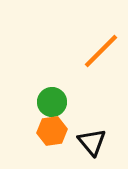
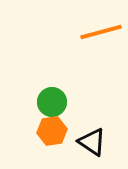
orange line: moved 19 px up; rotated 30 degrees clockwise
black triangle: rotated 16 degrees counterclockwise
